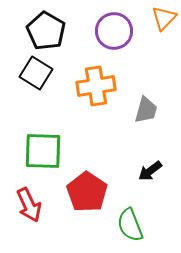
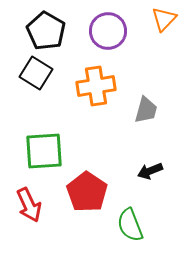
orange triangle: moved 1 px down
purple circle: moved 6 px left
green square: moved 1 px right; rotated 6 degrees counterclockwise
black arrow: rotated 15 degrees clockwise
